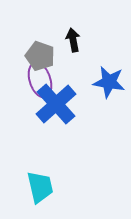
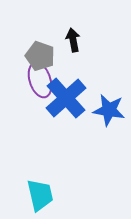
blue star: moved 28 px down
blue cross: moved 10 px right, 6 px up
cyan trapezoid: moved 8 px down
